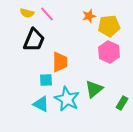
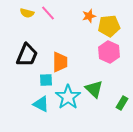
pink line: moved 1 px right, 1 px up
black trapezoid: moved 7 px left, 15 px down
green triangle: rotated 36 degrees counterclockwise
cyan star: moved 1 px right, 2 px up; rotated 10 degrees clockwise
